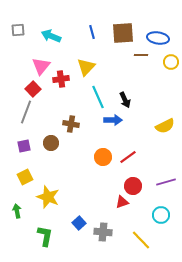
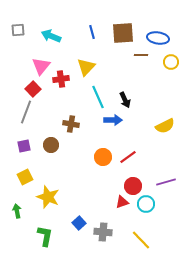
brown circle: moved 2 px down
cyan circle: moved 15 px left, 11 px up
